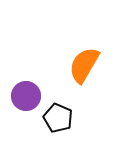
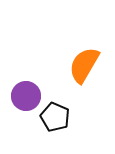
black pentagon: moved 3 px left, 1 px up
